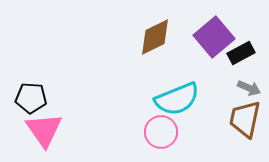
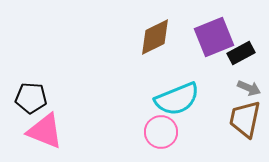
purple square: rotated 18 degrees clockwise
pink triangle: moved 1 px right, 1 px down; rotated 33 degrees counterclockwise
